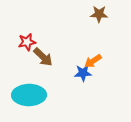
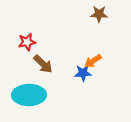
brown arrow: moved 7 px down
